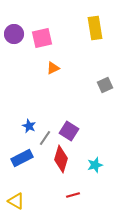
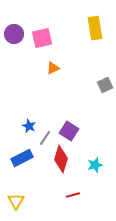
yellow triangle: rotated 30 degrees clockwise
